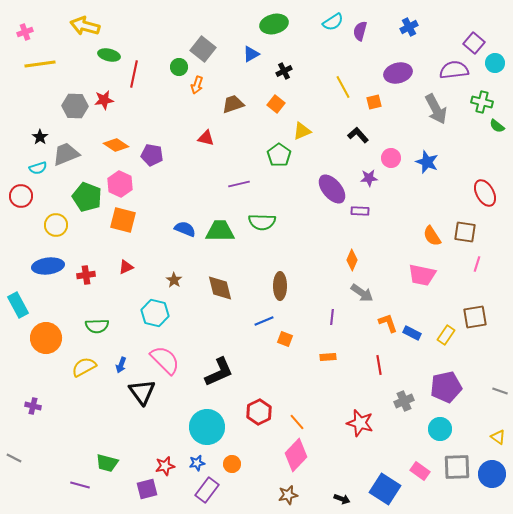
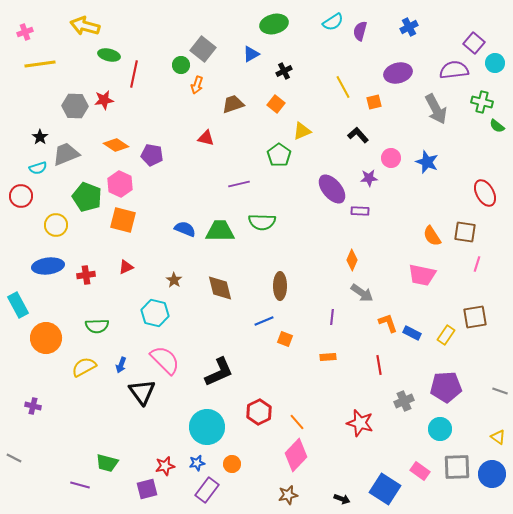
green circle at (179, 67): moved 2 px right, 2 px up
purple pentagon at (446, 387): rotated 8 degrees clockwise
